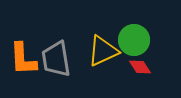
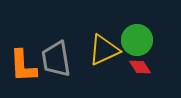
green circle: moved 3 px right
yellow triangle: moved 1 px right, 1 px up
orange L-shape: moved 7 px down
